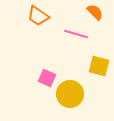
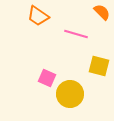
orange semicircle: moved 7 px right
